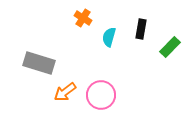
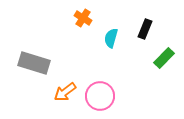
black rectangle: moved 4 px right; rotated 12 degrees clockwise
cyan semicircle: moved 2 px right, 1 px down
green rectangle: moved 6 px left, 11 px down
gray rectangle: moved 5 px left
pink circle: moved 1 px left, 1 px down
